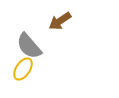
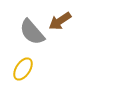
gray semicircle: moved 3 px right, 14 px up
